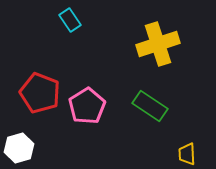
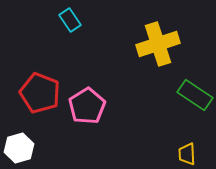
green rectangle: moved 45 px right, 11 px up
